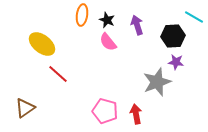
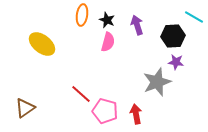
pink semicircle: rotated 126 degrees counterclockwise
red line: moved 23 px right, 20 px down
